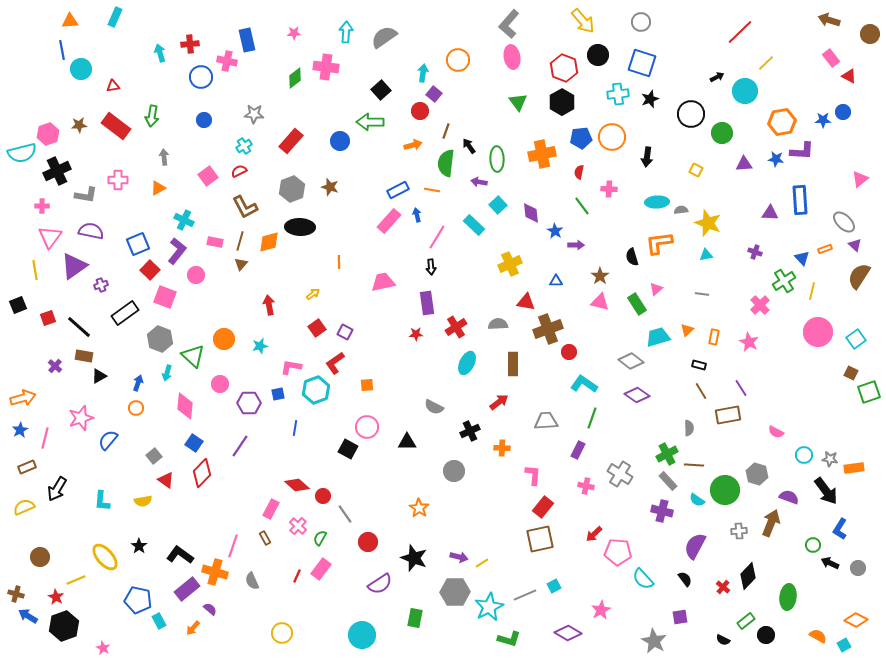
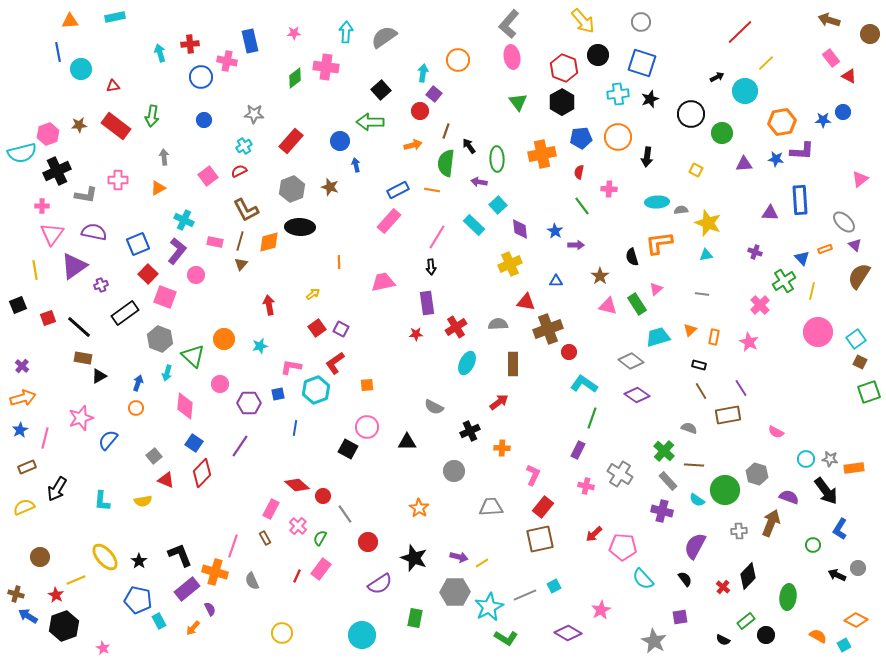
cyan rectangle at (115, 17): rotated 54 degrees clockwise
blue rectangle at (247, 40): moved 3 px right, 1 px down
blue line at (62, 50): moved 4 px left, 2 px down
orange circle at (612, 137): moved 6 px right
brown L-shape at (245, 207): moved 1 px right, 3 px down
purple diamond at (531, 213): moved 11 px left, 16 px down
blue arrow at (417, 215): moved 61 px left, 50 px up
purple semicircle at (91, 231): moved 3 px right, 1 px down
pink triangle at (50, 237): moved 2 px right, 3 px up
red square at (150, 270): moved 2 px left, 4 px down
pink triangle at (600, 302): moved 8 px right, 4 px down
orange triangle at (687, 330): moved 3 px right
purple square at (345, 332): moved 4 px left, 3 px up
brown rectangle at (84, 356): moved 1 px left, 2 px down
purple cross at (55, 366): moved 33 px left
brown square at (851, 373): moved 9 px right, 11 px up
gray trapezoid at (546, 421): moved 55 px left, 86 px down
gray semicircle at (689, 428): rotated 70 degrees counterclockwise
green cross at (667, 454): moved 3 px left, 3 px up; rotated 20 degrees counterclockwise
cyan circle at (804, 455): moved 2 px right, 4 px down
pink L-shape at (533, 475): rotated 20 degrees clockwise
red triangle at (166, 480): rotated 12 degrees counterclockwise
black star at (139, 546): moved 15 px down
pink pentagon at (618, 552): moved 5 px right, 5 px up
black L-shape at (180, 555): rotated 32 degrees clockwise
black arrow at (830, 563): moved 7 px right, 12 px down
red star at (56, 597): moved 2 px up
purple semicircle at (210, 609): rotated 24 degrees clockwise
green L-shape at (509, 639): moved 3 px left, 1 px up; rotated 15 degrees clockwise
